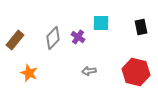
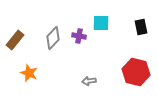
purple cross: moved 1 px right, 1 px up; rotated 24 degrees counterclockwise
gray arrow: moved 10 px down
